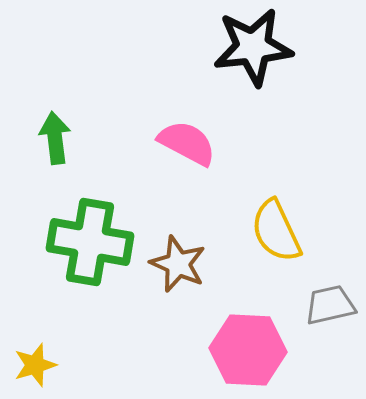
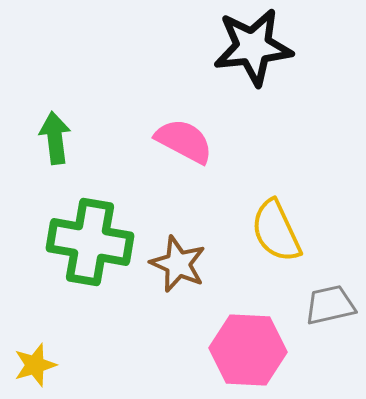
pink semicircle: moved 3 px left, 2 px up
